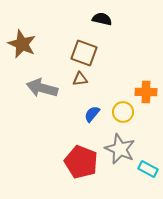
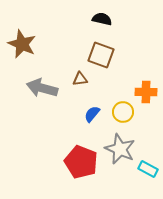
brown square: moved 17 px right, 2 px down
